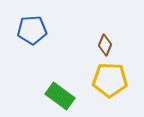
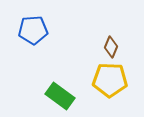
blue pentagon: moved 1 px right
brown diamond: moved 6 px right, 2 px down
